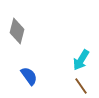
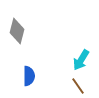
blue semicircle: rotated 36 degrees clockwise
brown line: moved 3 px left
